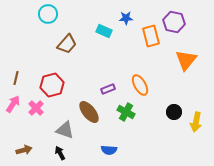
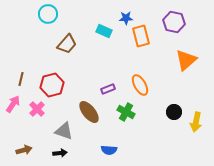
orange rectangle: moved 10 px left
orange triangle: rotated 10 degrees clockwise
brown line: moved 5 px right, 1 px down
pink cross: moved 1 px right, 1 px down
gray triangle: moved 1 px left, 1 px down
black arrow: rotated 112 degrees clockwise
